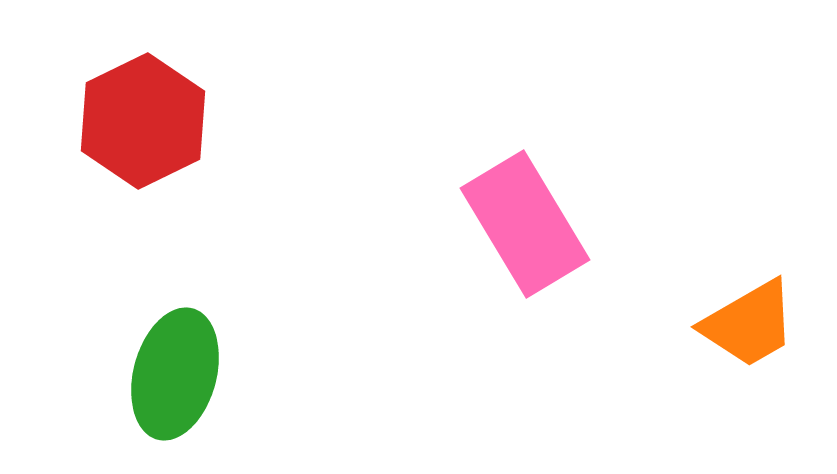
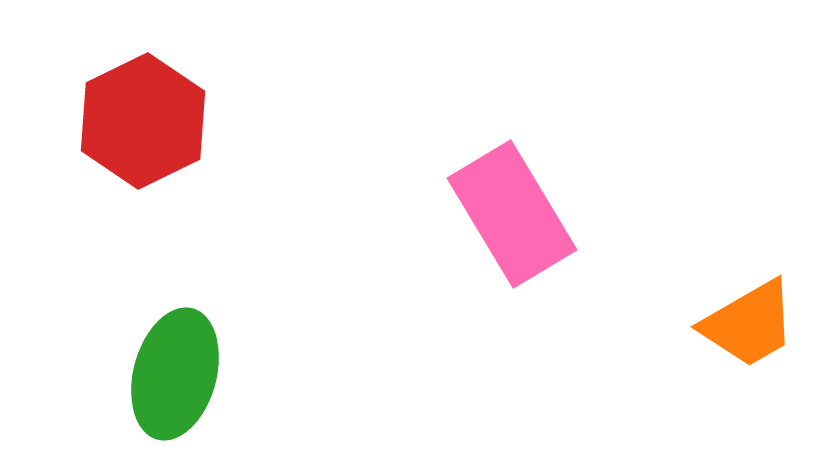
pink rectangle: moved 13 px left, 10 px up
